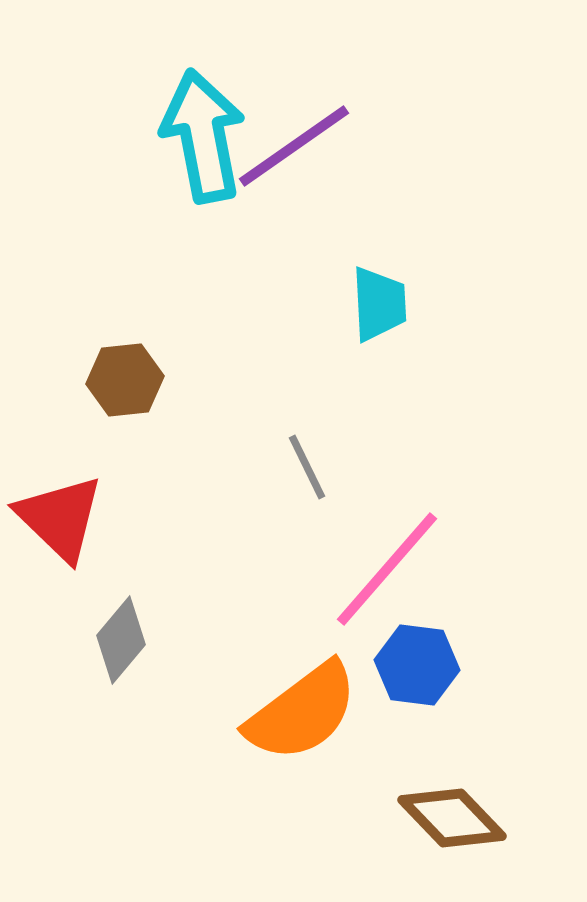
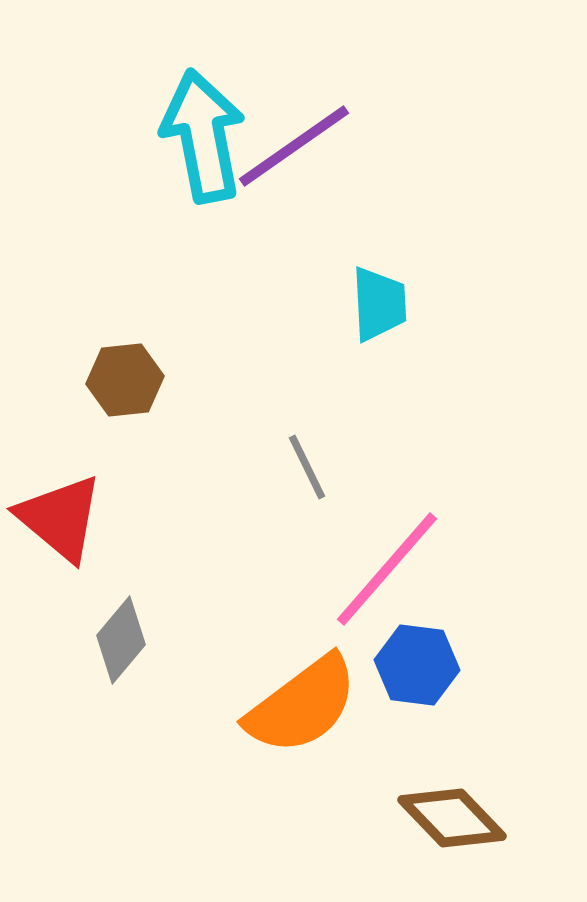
red triangle: rotated 4 degrees counterclockwise
orange semicircle: moved 7 px up
